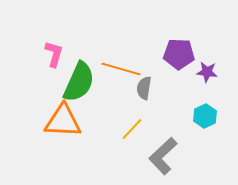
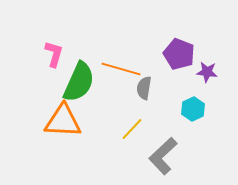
purple pentagon: rotated 20 degrees clockwise
cyan hexagon: moved 12 px left, 7 px up
